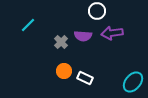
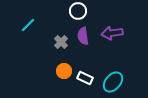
white circle: moved 19 px left
purple semicircle: rotated 78 degrees clockwise
cyan ellipse: moved 20 px left
